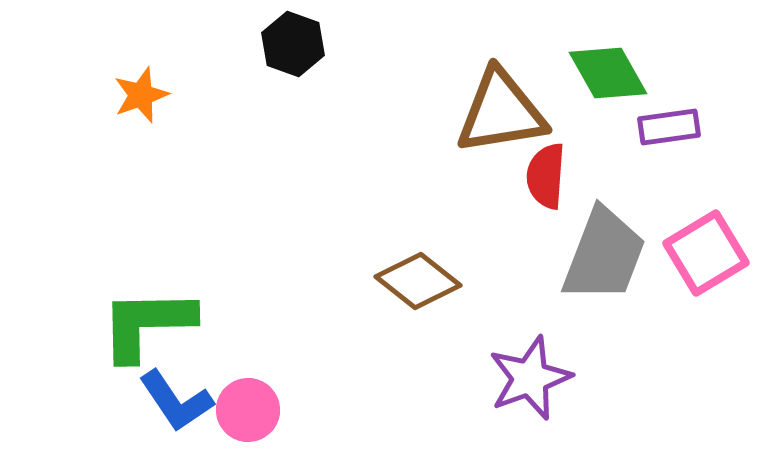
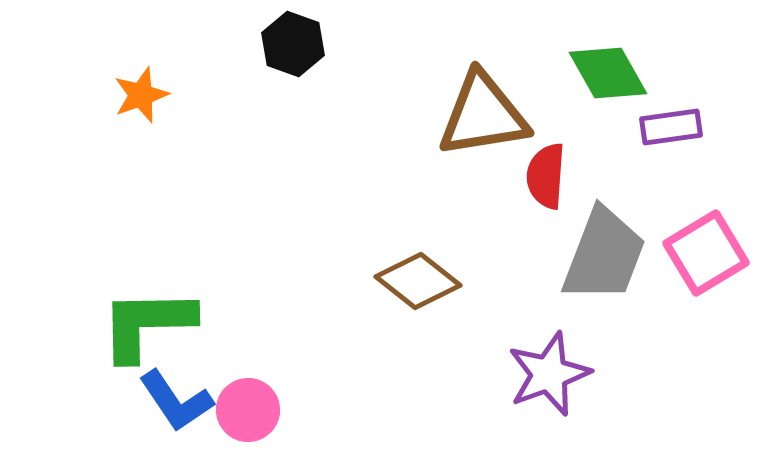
brown triangle: moved 18 px left, 3 px down
purple rectangle: moved 2 px right
purple star: moved 19 px right, 4 px up
